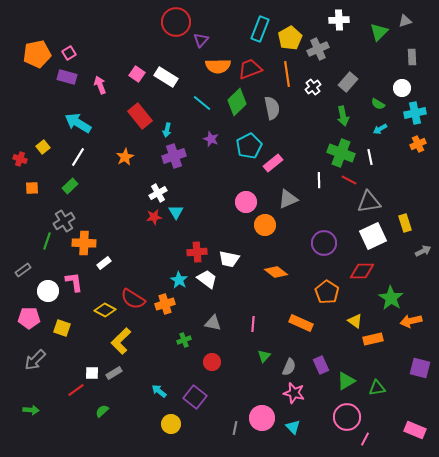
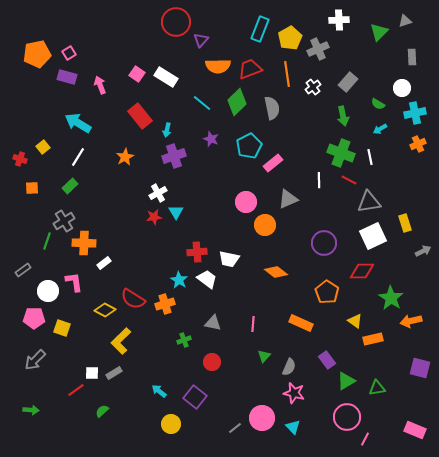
pink pentagon at (29, 318): moved 5 px right
purple rectangle at (321, 365): moved 6 px right, 5 px up; rotated 12 degrees counterclockwise
gray line at (235, 428): rotated 40 degrees clockwise
